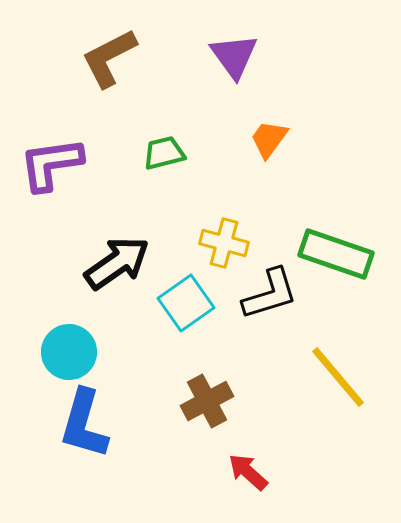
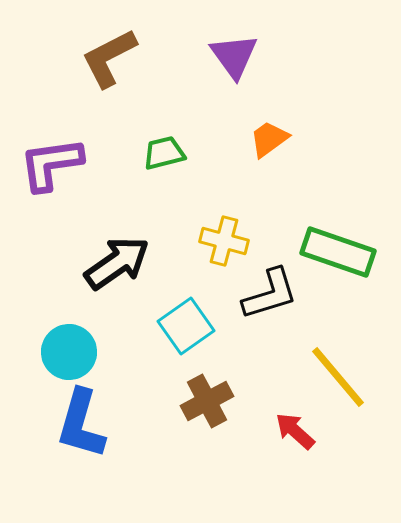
orange trapezoid: rotated 18 degrees clockwise
yellow cross: moved 2 px up
green rectangle: moved 2 px right, 2 px up
cyan square: moved 23 px down
blue L-shape: moved 3 px left
red arrow: moved 47 px right, 41 px up
